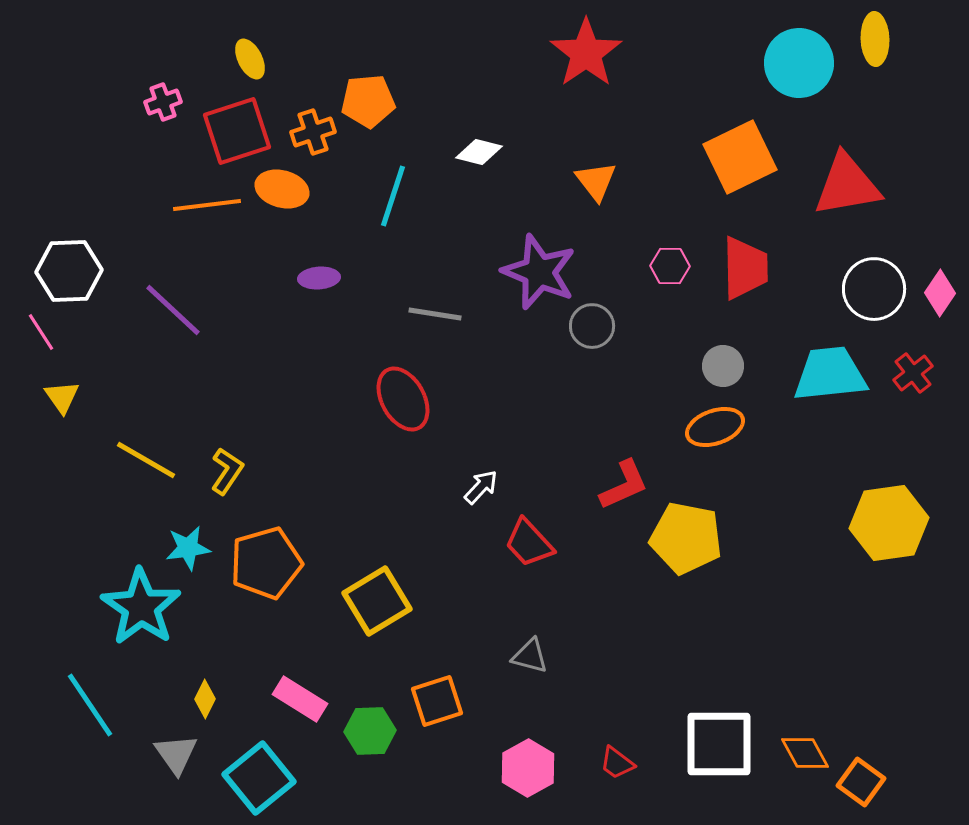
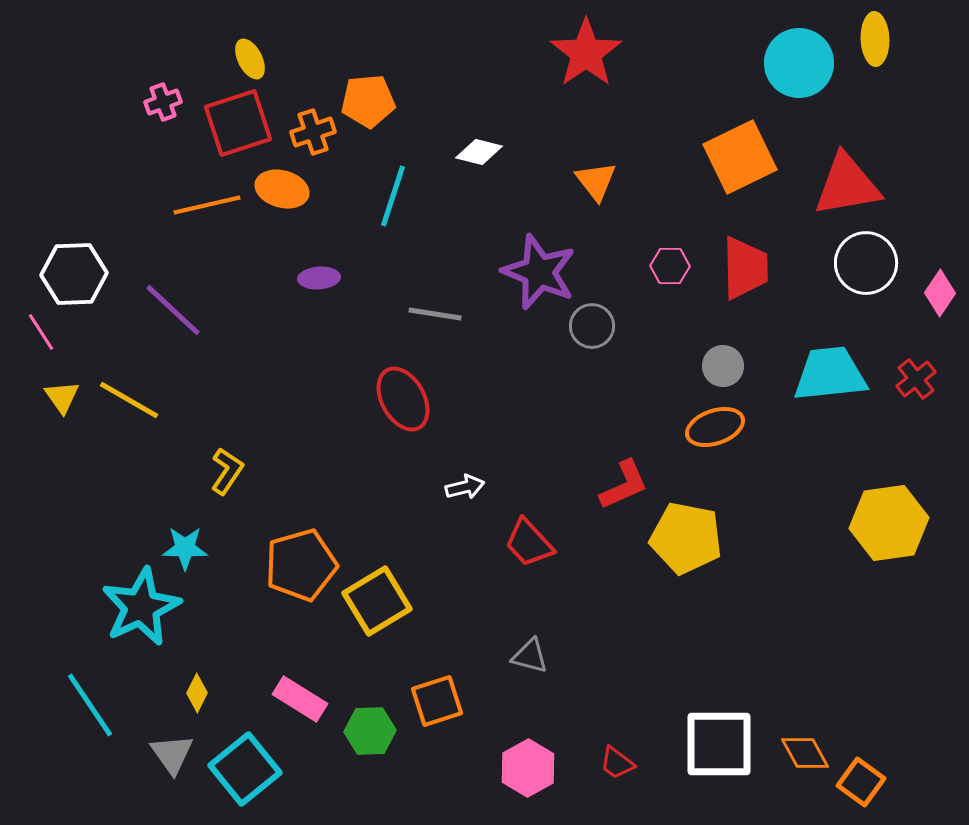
red square at (237, 131): moved 1 px right, 8 px up
orange line at (207, 205): rotated 6 degrees counterclockwise
white hexagon at (69, 271): moved 5 px right, 3 px down
white circle at (874, 289): moved 8 px left, 26 px up
red cross at (913, 373): moved 3 px right, 6 px down
yellow line at (146, 460): moved 17 px left, 60 px up
white arrow at (481, 487): moved 16 px left; rotated 33 degrees clockwise
cyan star at (188, 548): moved 3 px left; rotated 9 degrees clockwise
orange pentagon at (266, 563): moved 35 px right, 2 px down
cyan star at (141, 607): rotated 12 degrees clockwise
yellow diamond at (205, 699): moved 8 px left, 6 px up
gray triangle at (176, 754): moved 4 px left
cyan square at (259, 778): moved 14 px left, 9 px up
